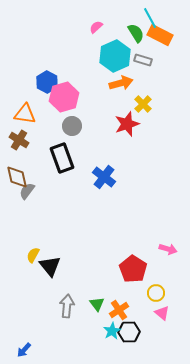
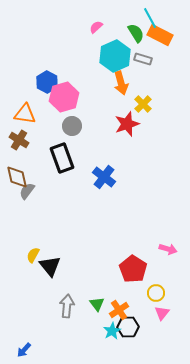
gray rectangle: moved 1 px up
orange arrow: rotated 90 degrees clockwise
pink triangle: rotated 28 degrees clockwise
black hexagon: moved 1 px left, 5 px up
